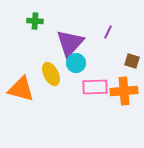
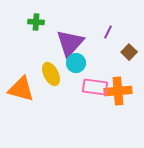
green cross: moved 1 px right, 1 px down
brown square: moved 3 px left, 9 px up; rotated 28 degrees clockwise
pink rectangle: rotated 10 degrees clockwise
orange cross: moved 6 px left
